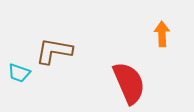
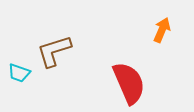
orange arrow: moved 4 px up; rotated 25 degrees clockwise
brown L-shape: rotated 27 degrees counterclockwise
